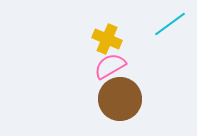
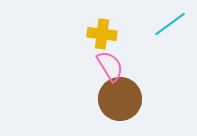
yellow cross: moved 5 px left, 5 px up; rotated 16 degrees counterclockwise
pink semicircle: rotated 88 degrees clockwise
